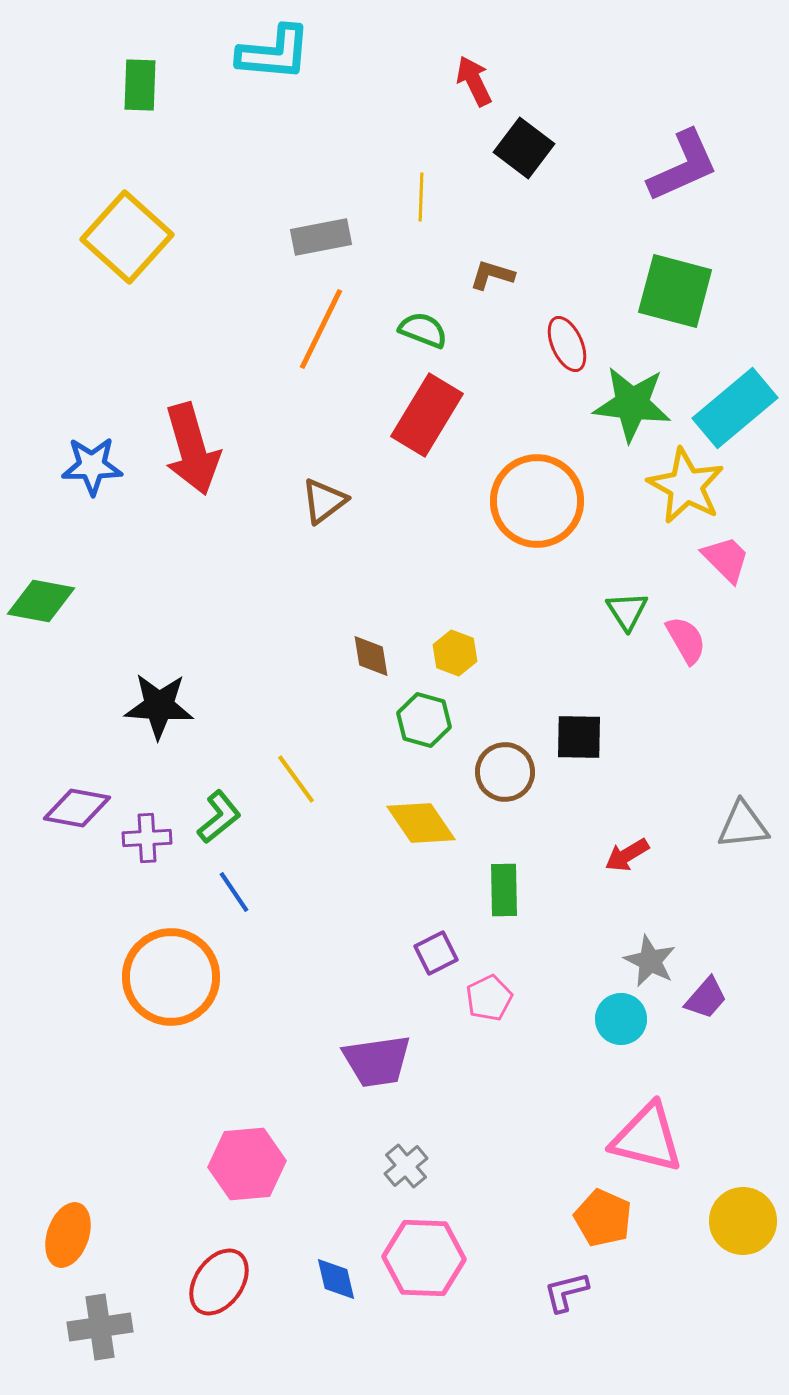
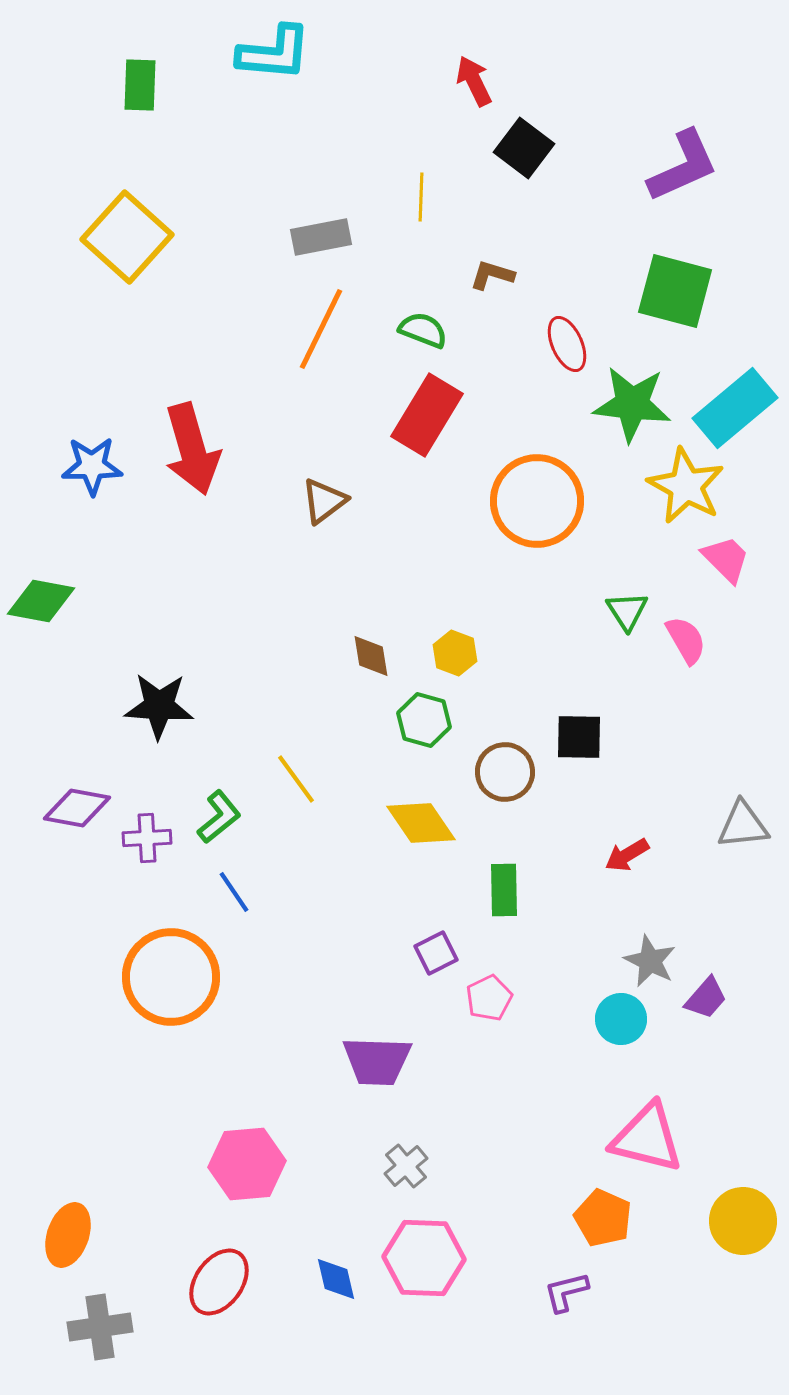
purple trapezoid at (377, 1061): rotated 10 degrees clockwise
